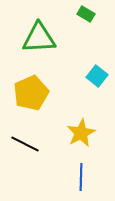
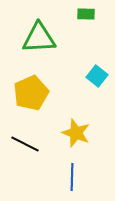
green rectangle: rotated 30 degrees counterclockwise
yellow star: moved 5 px left; rotated 24 degrees counterclockwise
blue line: moved 9 px left
